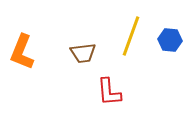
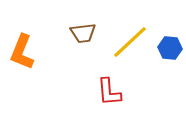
yellow line: moved 1 px left, 6 px down; rotated 27 degrees clockwise
blue hexagon: moved 8 px down
brown trapezoid: moved 20 px up
